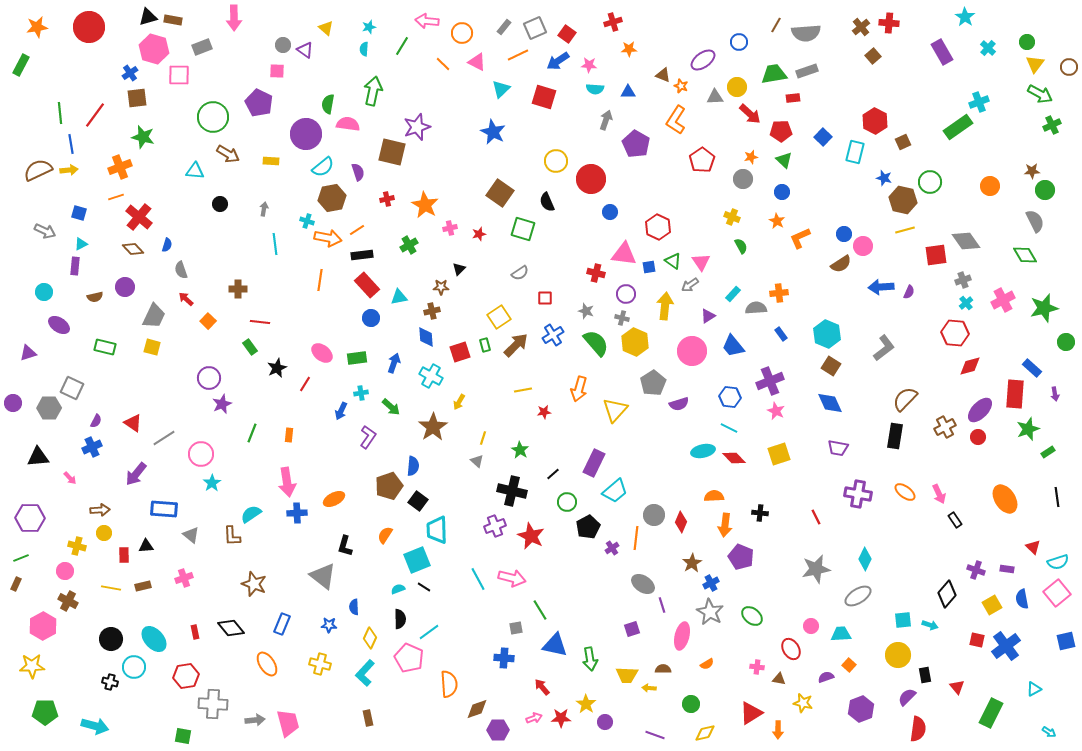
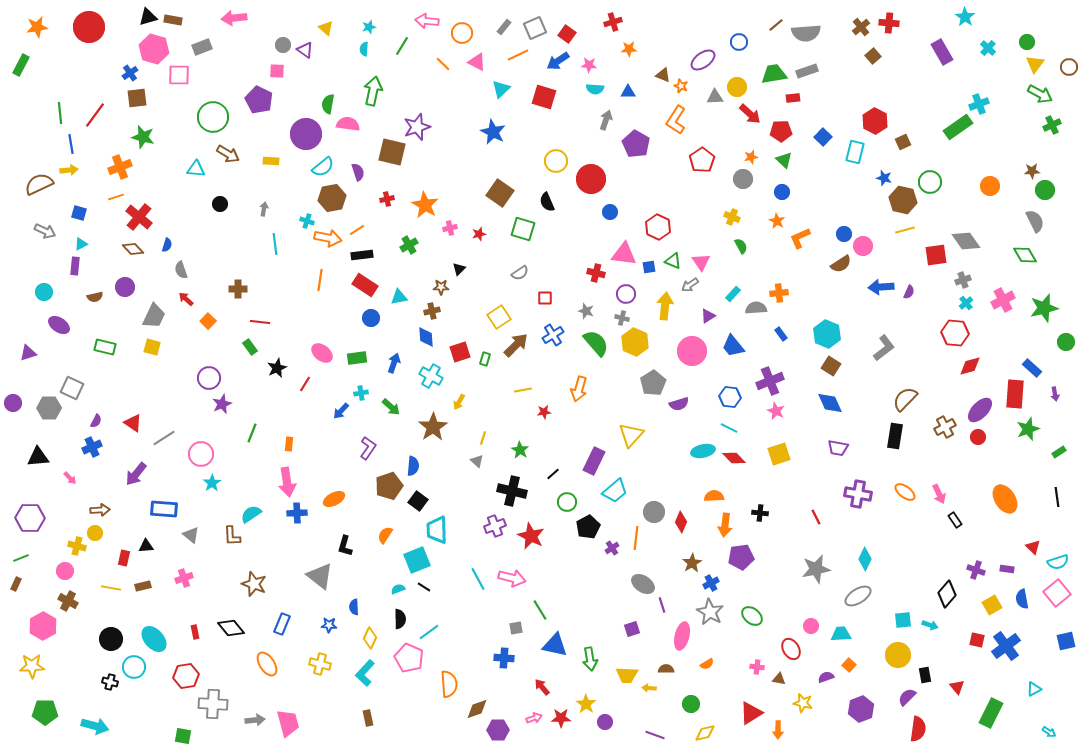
pink arrow at (234, 18): rotated 85 degrees clockwise
brown line at (776, 25): rotated 21 degrees clockwise
cyan cross at (979, 102): moved 2 px down
purple pentagon at (259, 103): moved 3 px up
brown semicircle at (38, 170): moved 1 px right, 14 px down
cyan triangle at (195, 171): moved 1 px right, 2 px up
green triangle at (673, 261): rotated 12 degrees counterclockwise
red rectangle at (367, 285): moved 2 px left; rotated 15 degrees counterclockwise
green rectangle at (485, 345): moved 14 px down; rotated 32 degrees clockwise
yellow triangle at (615, 410): moved 16 px right, 25 px down
blue arrow at (341, 411): rotated 18 degrees clockwise
orange rectangle at (289, 435): moved 9 px down
purple L-shape at (368, 437): moved 11 px down
green rectangle at (1048, 452): moved 11 px right
purple rectangle at (594, 463): moved 2 px up
gray circle at (654, 515): moved 3 px up
yellow circle at (104, 533): moved 9 px left
red rectangle at (124, 555): moved 3 px down; rotated 14 degrees clockwise
purple pentagon at (741, 557): rotated 30 degrees counterclockwise
gray triangle at (323, 576): moved 3 px left
brown semicircle at (663, 669): moved 3 px right
